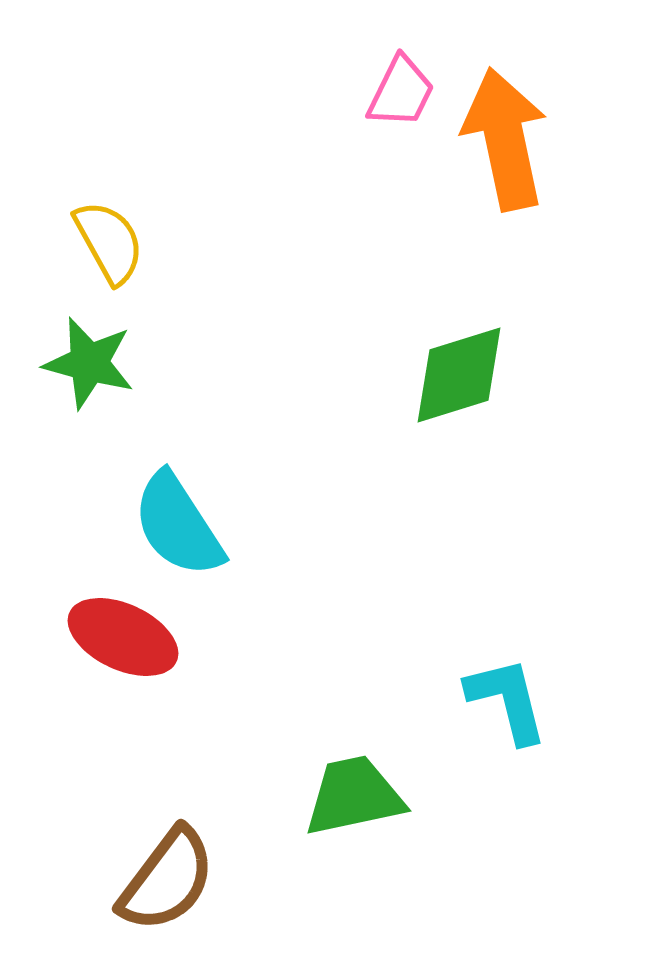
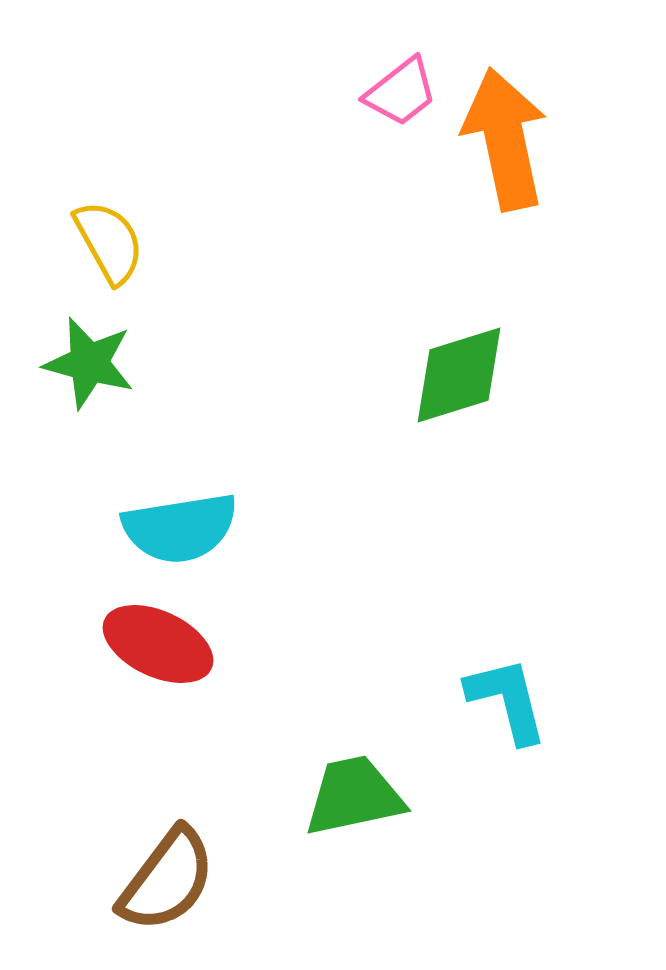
pink trapezoid: rotated 26 degrees clockwise
cyan semicircle: moved 2 px right, 3 px down; rotated 66 degrees counterclockwise
red ellipse: moved 35 px right, 7 px down
